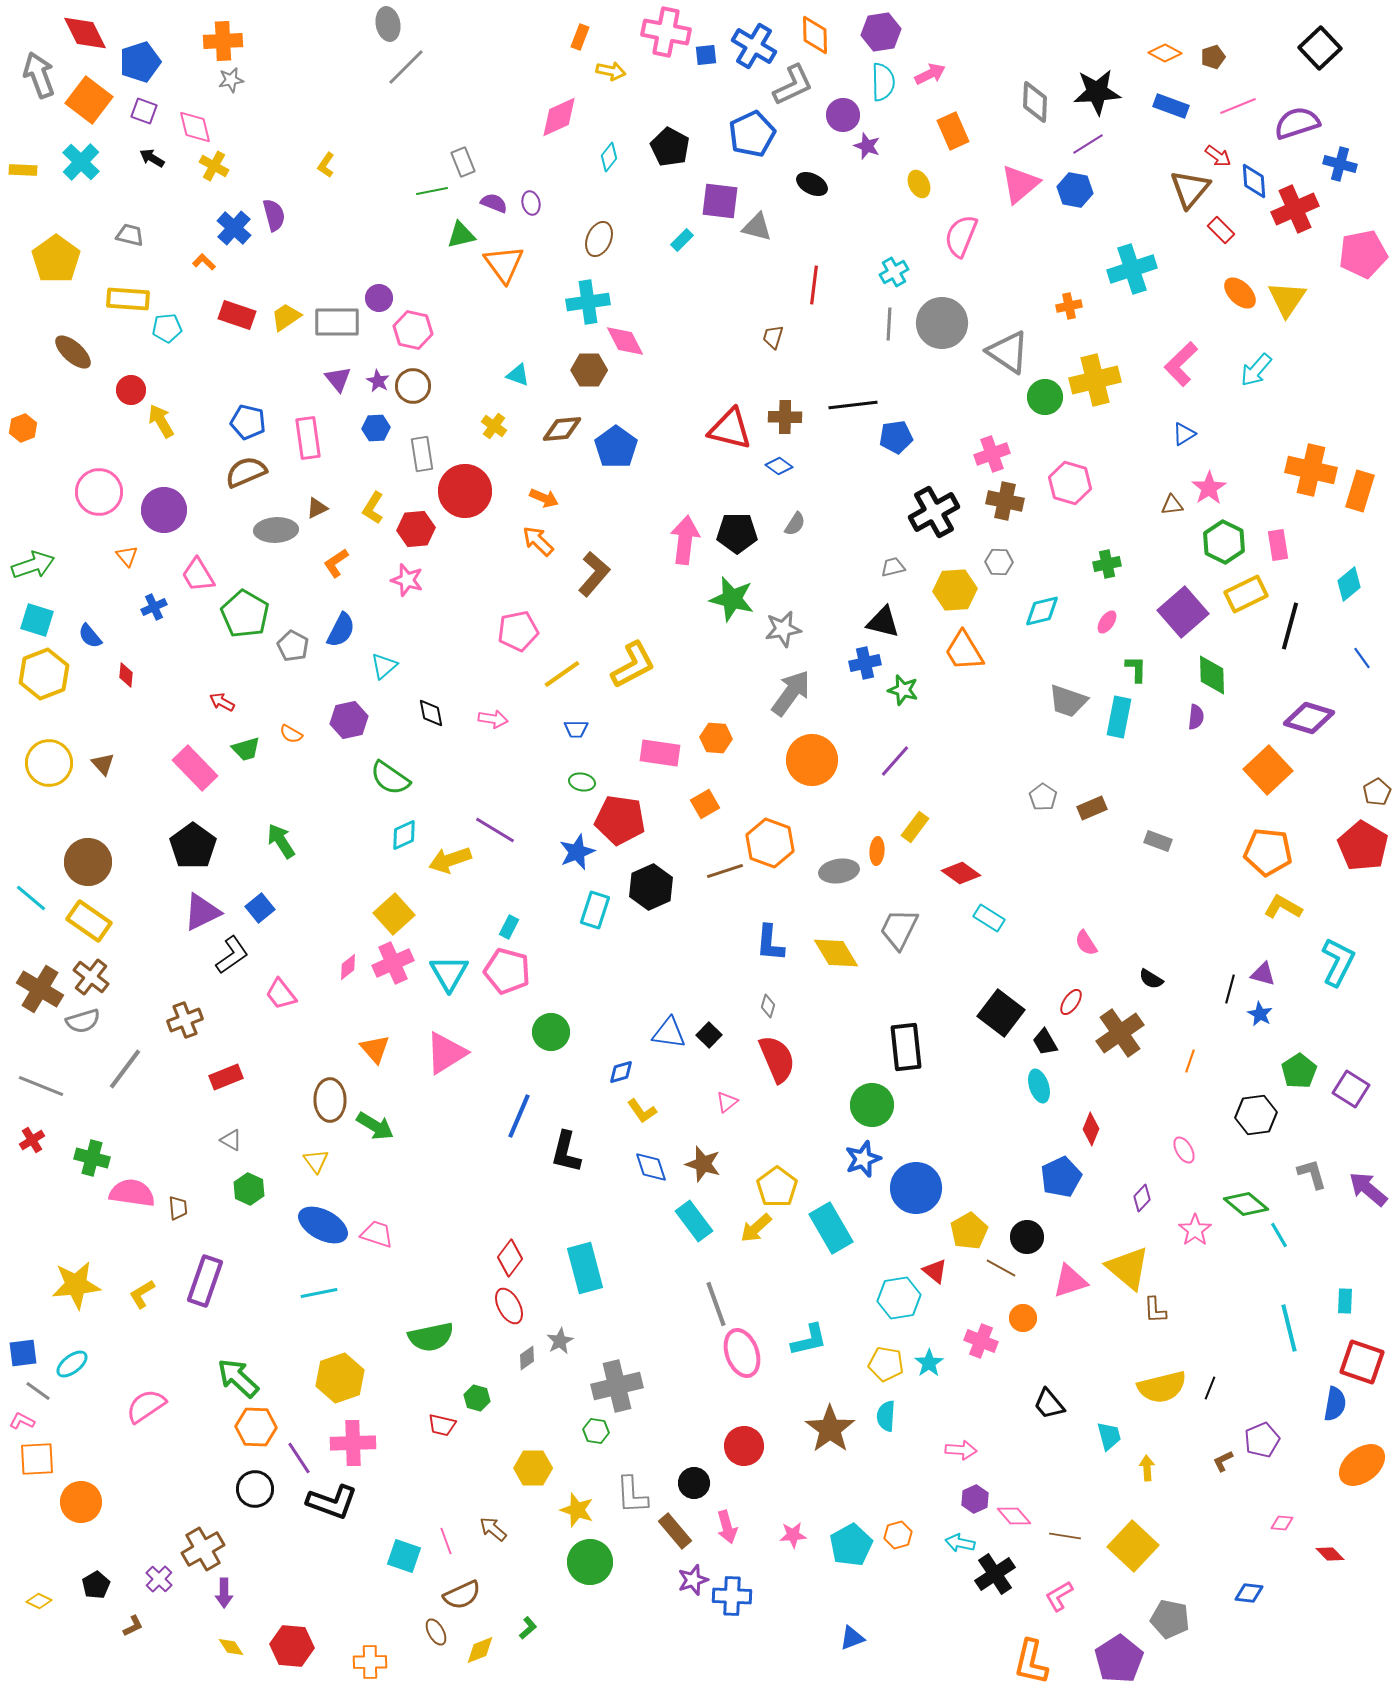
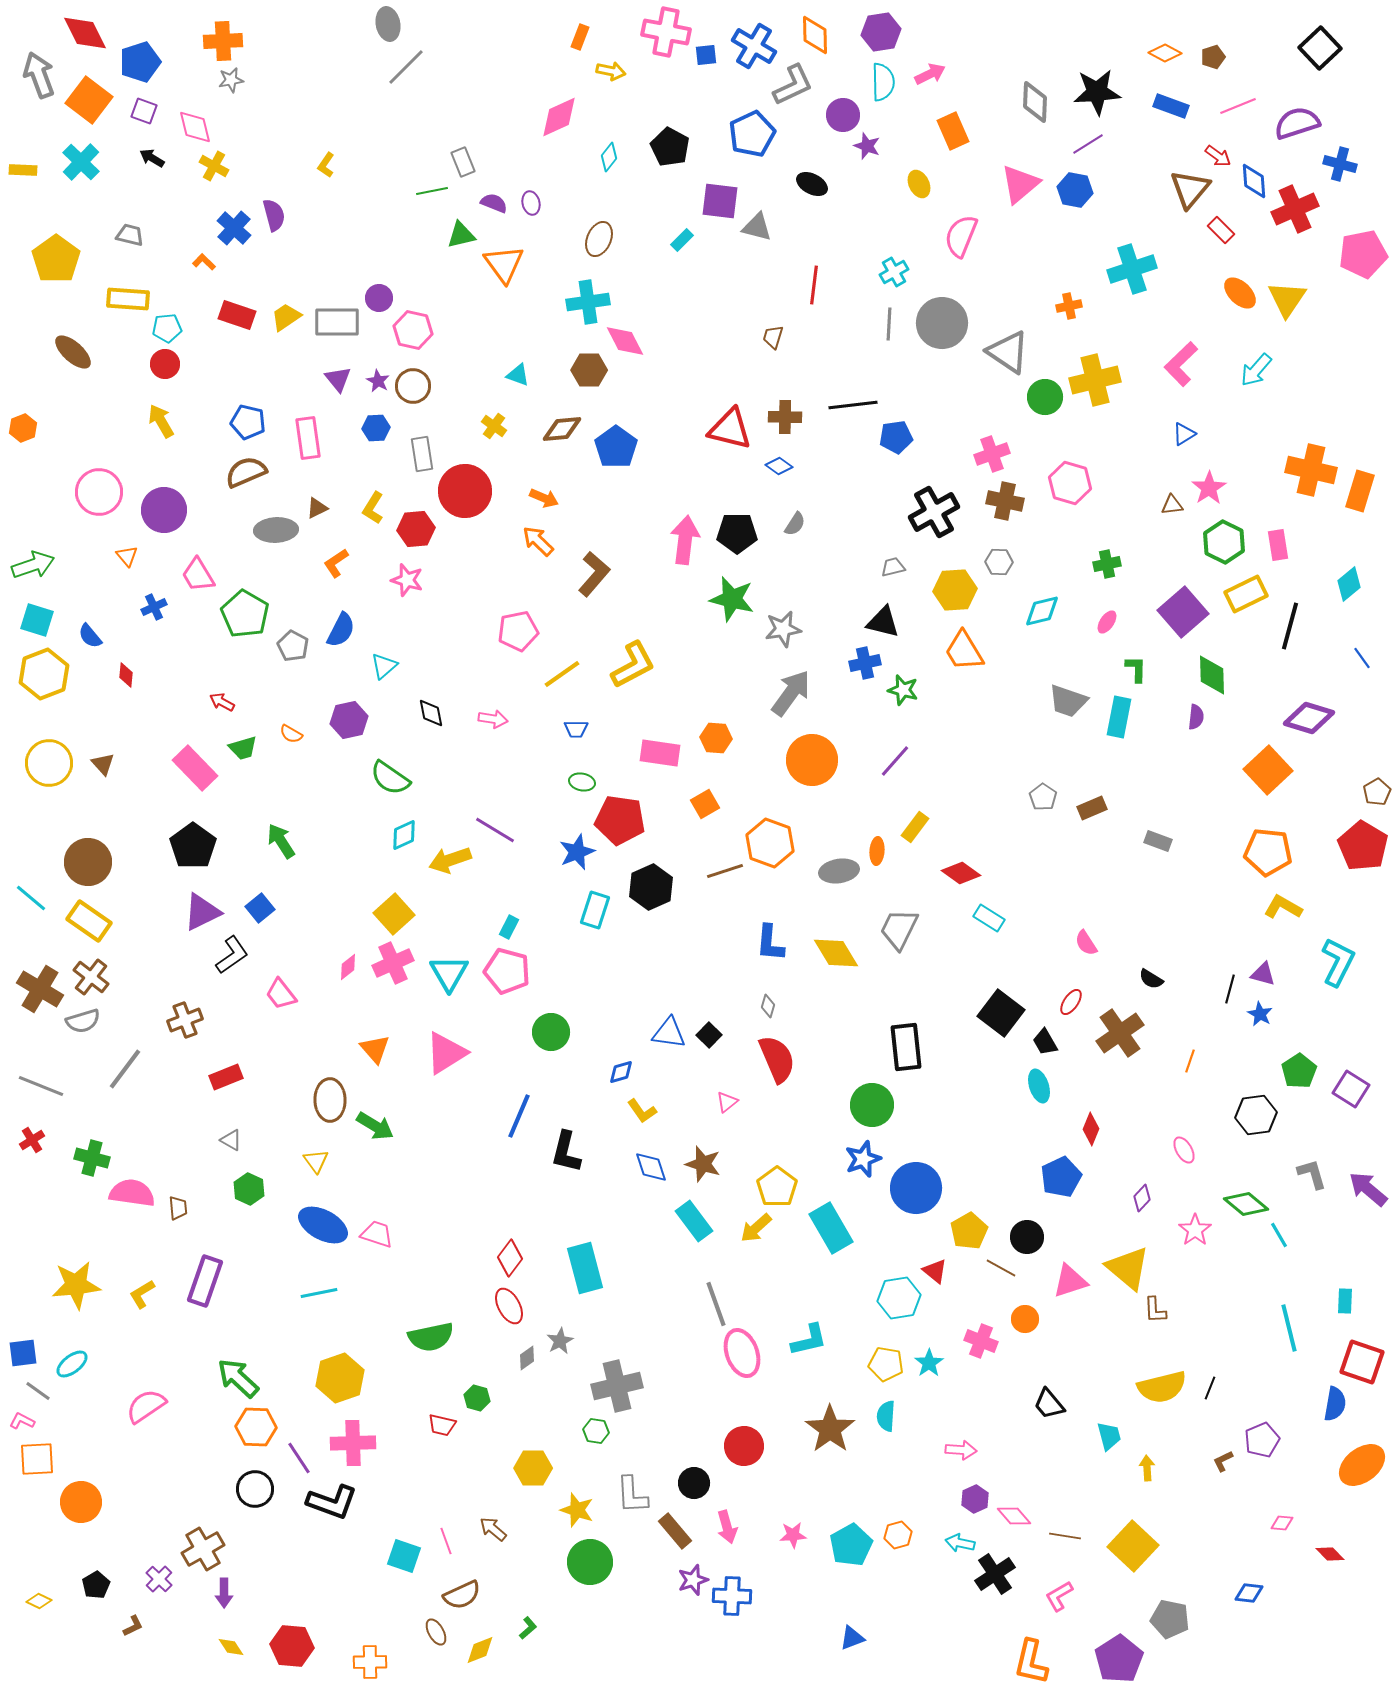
red circle at (131, 390): moved 34 px right, 26 px up
green trapezoid at (246, 749): moved 3 px left, 1 px up
orange circle at (1023, 1318): moved 2 px right, 1 px down
